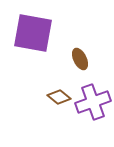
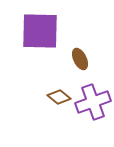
purple square: moved 7 px right, 2 px up; rotated 9 degrees counterclockwise
